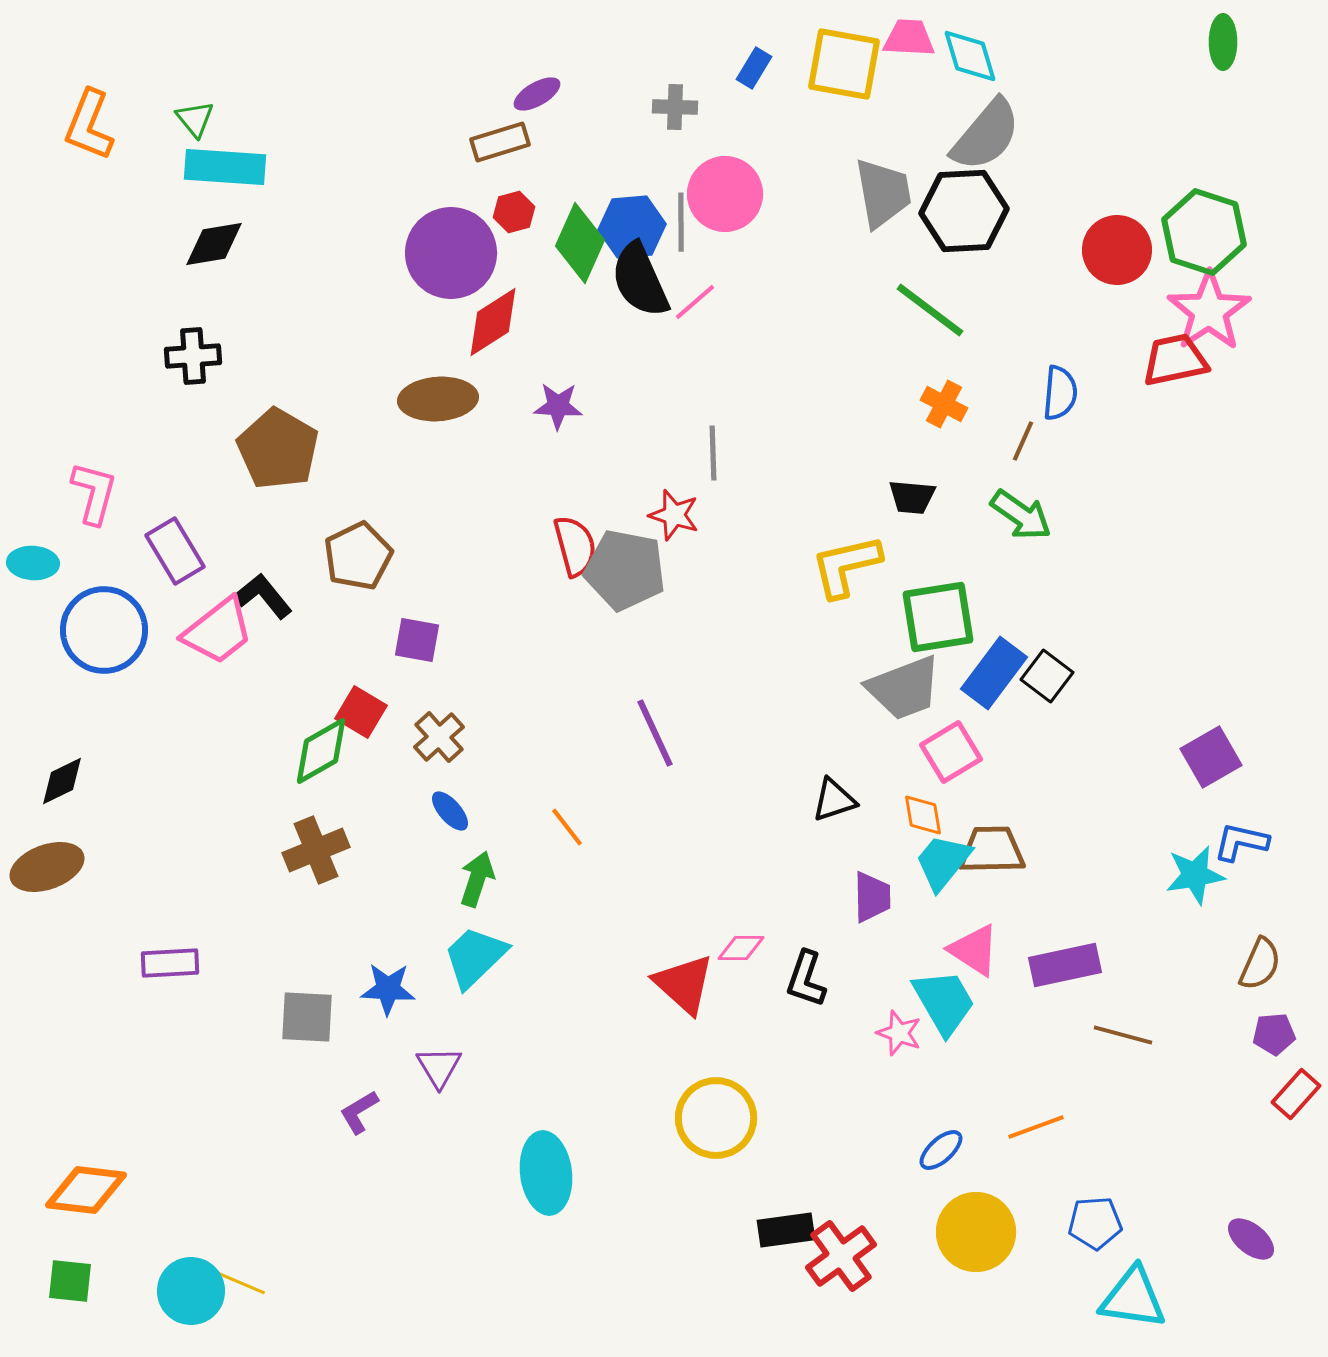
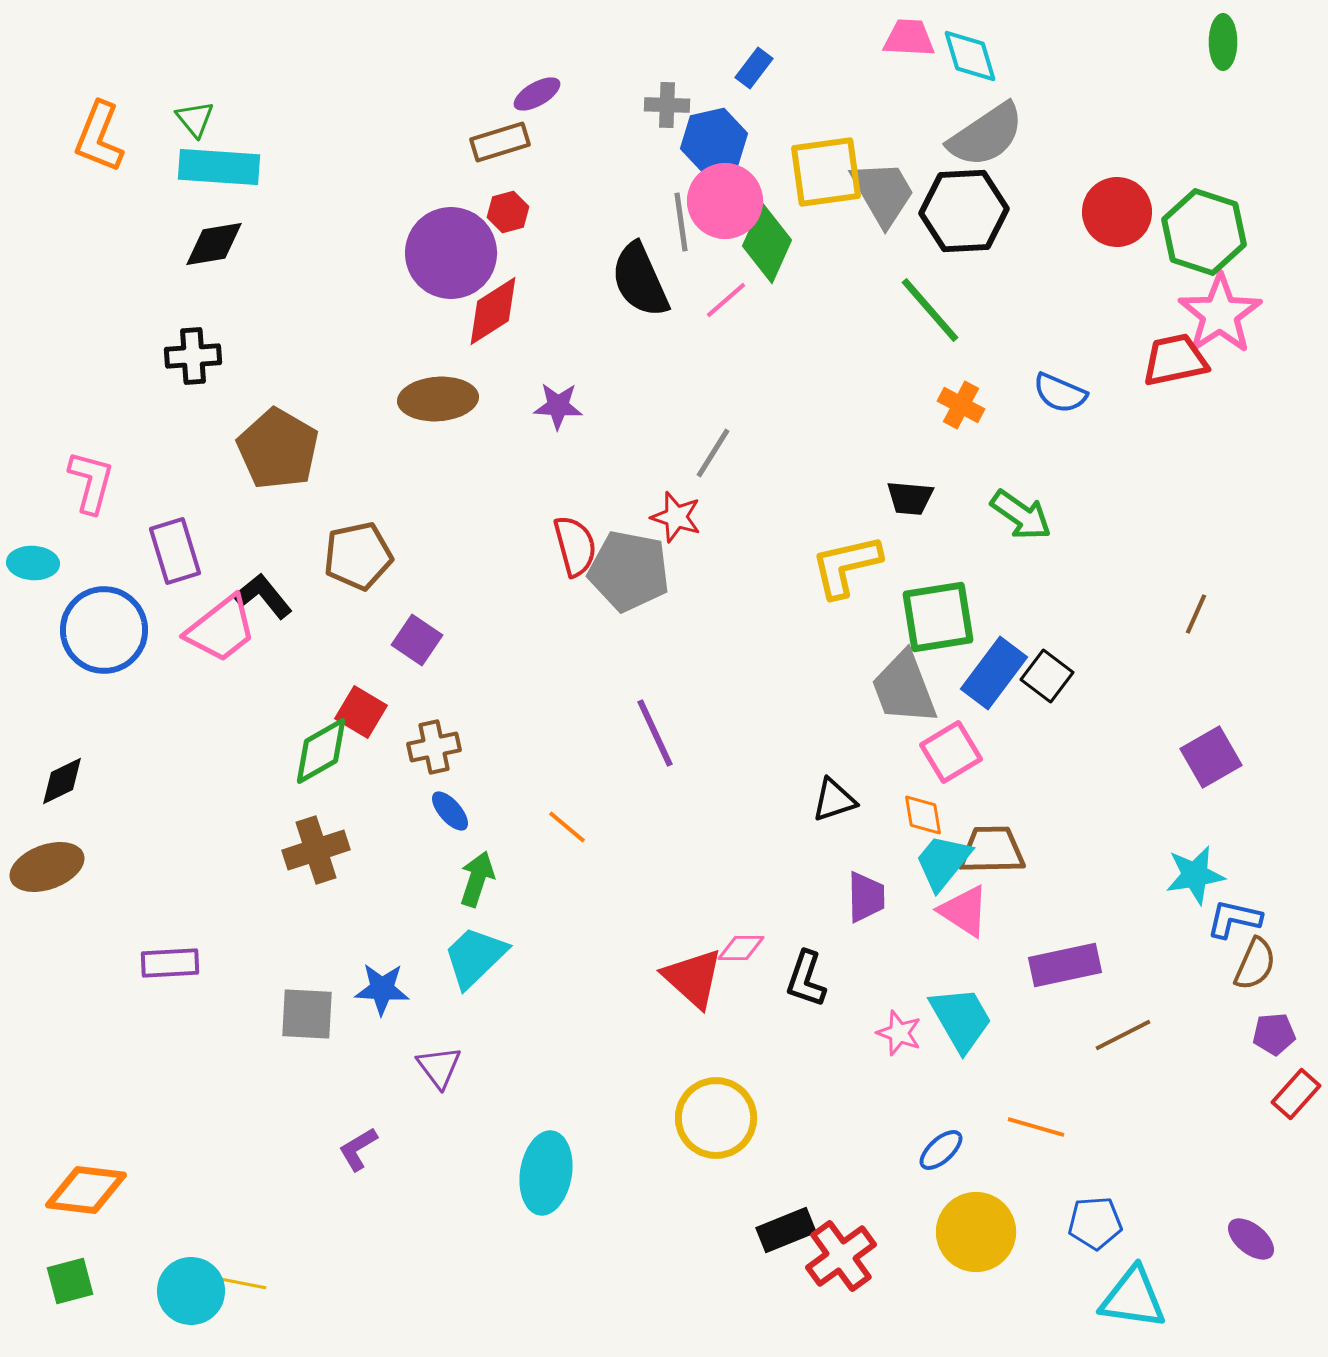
yellow square at (844, 64): moved 18 px left, 108 px down; rotated 18 degrees counterclockwise
blue rectangle at (754, 68): rotated 6 degrees clockwise
gray cross at (675, 107): moved 8 px left, 2 px up
orange L-shape at (89, 125): moved 10 px right, 12 px down
gray semicircle at (986, 135): rotated 16 degrees clockwise
cyan rectangle at (225, 167): moved 6 px left
gray trapezoid at (883, 193): rotated 20 degrees counterclockwise
pink circle at (725, 194): moved 7 px down
red hexagon at (514, 212): moved 6 px left
gray line at (681, 222): rotated 8 degrees counterclockwise
blue hexagon at (632, 227): moved 82 px right, 86 px up; rotated 8 degrees counterclockwise
green diamond at (580, 243): moved 187 px right
red circle at (1117, 250): moved 38 px up
pink line at (695, 302): moved 31 px right, 2 px up
green line at (930, 310): rotated 12 degrees clockwise
pink star at (1209, 311): moved 11 px right, 3 px down
red diamond at (493, 322): moved 11 px up
blue semicircle at (1060, 393): rotated 108 degrees clockwise
orange cross at (944, 404): moved 17 px right, 1 px down
brown line at (1023, 441): moved 173 px right, 173 px down
gray line at (713, 453): rotated 34 degrees clockwise
pink L-shape at (94, 493): moved 3 px left, 11 px up
black trapezoid at (912, 497): moved 2 px left, 1 px down
red star at (674, 515): moved 2 px right, 2 px down
purple rectangle at (175, 551): rotated 14 degrees clockwise
brown pentagon at (358, 556): rotated 14 degrees clockwise
gray pentagon at (625, 570): moved 4 px right, 1 px down
pink trapezoid at (218, 631): moved 3 px right, 2 px up
purple square at (417, 640): rotated 24 degrees clockwise
gray trapezoid at (904, 688): rotated 90 degrees clockwise
brown cross at (439, 737): moved 5 px left, 10 px down; rotated 30 degrees clockwise
orange line at (567, 827): rotated 12 degrees counterclockwise
blue L-shape at (1241, 842): moved 7 px left, 77 px down
brown cross at (316, 850): rotated 4 degrees clockwise
purple trapezoid at (872, 897): moved 6 px left
pink triangle at (974, 950): moved 10 px left, 39 px up
brown semicircle at (1260, 964): moved 5 px left
red triangle at (684, 984): moved 9 px right, 6 px up
blue star at (388, 989): moved 6 px left
cyan trapezoid at (944, 1002): moved 17 px right, 17 px down
gray square at (307, 1017): moved 3 px up
brown line at (1123, 1035): rotated 42 degrees counterclockwise
purple triangle at (439, 1067): rotated 6 degrees counterclockwise
purple L-shape at (359, 1112): moved 1 px left, 37 px down
orange line at (1036, 1127): rotated 36 degrees clockwise
cyan ellipse at (546, 1173): rotated 16 degrees clockwise
black rectangle at (786, 1230): rotated 14 degrees counterclockwise
green square at (70, 1281): rotated 21 degrees counterclockwise
yellow line at (241, 1283): rotated 12 degrees counterclockwise
